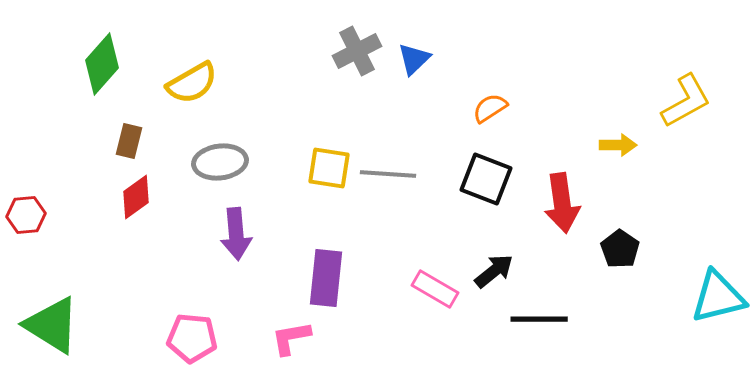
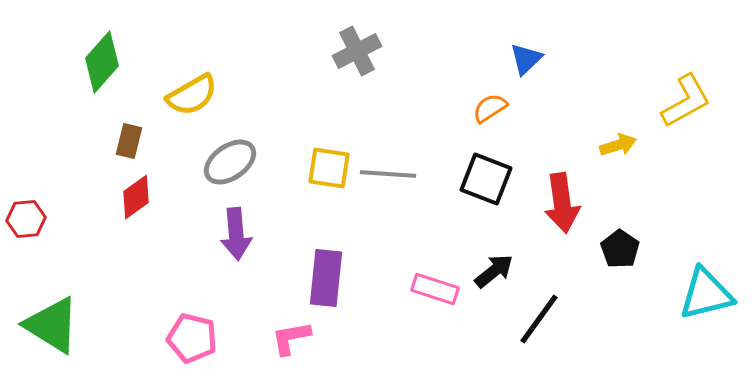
blue triangle: moved 112 px right
green diamond: moved 2 px up
yellow semicircle: moved 12 px down
yellow arrow: rotated 18 degrees counterclockwise
gray ellipse: moved 10 px right; rotated 28 degrees counterclockwise
red hexagon: moved 4 px down
pink rectangle: rotated 12 degrees counterclockwise
cyan triangle: moved 12 px left, 3 px up
black line: rotated 54 degrees counterclockwise
pink pentagon: rotated 9 degrees clockwise
